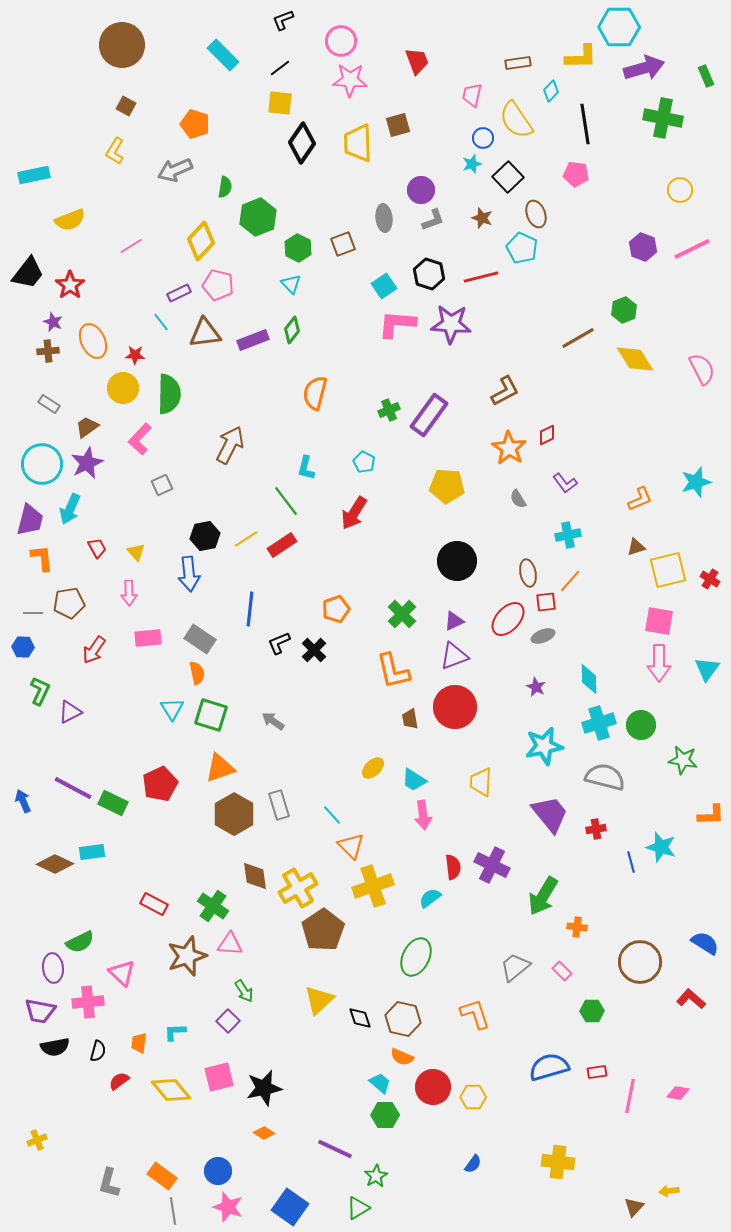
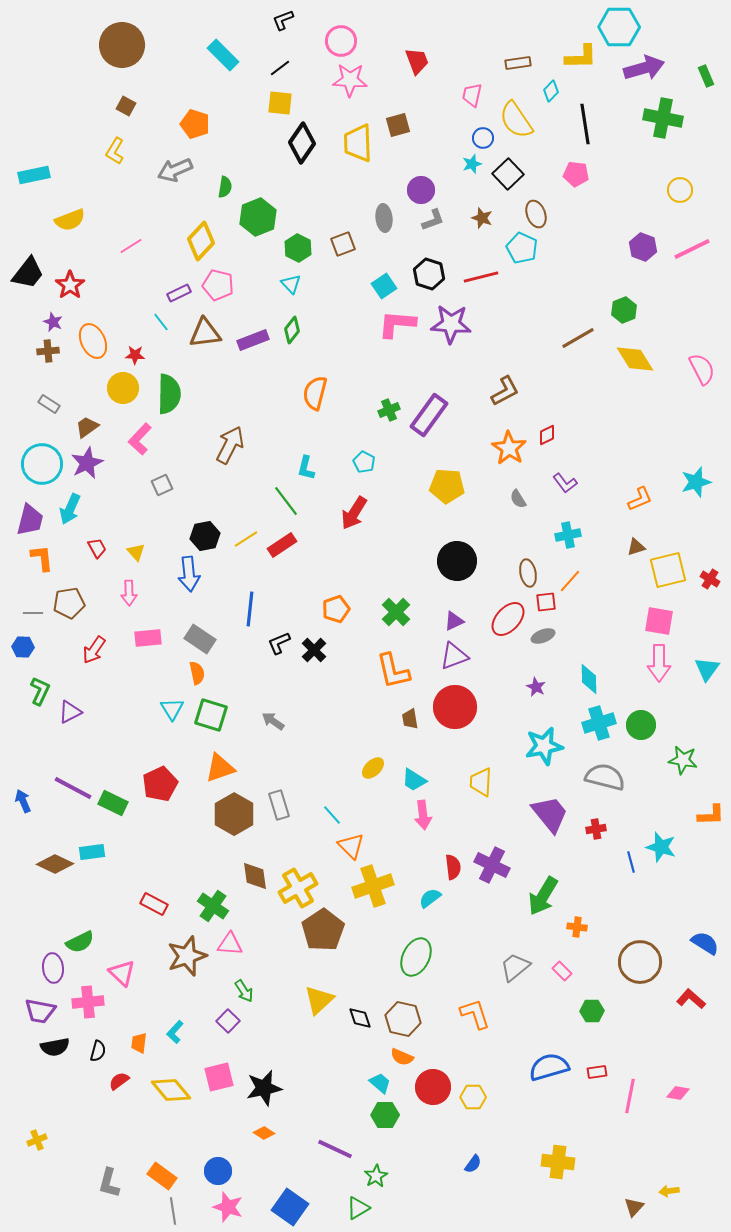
black square at (508, 177): moved 3 px up
green cross at (402, 614): moved 6 px left, 2 px up
cyan L-shape at (175, 1032): rotated 45 degrees counterclockwise
